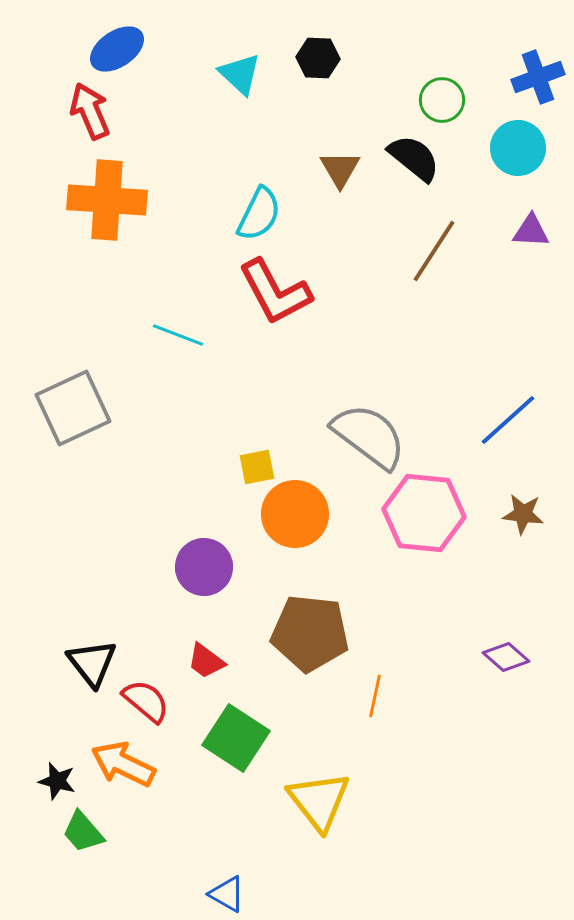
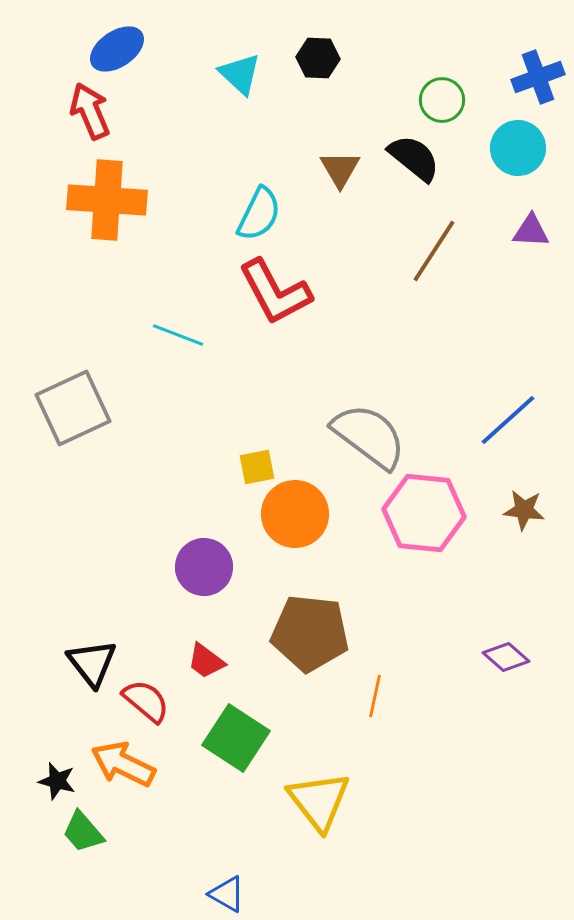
brown star: moved 1 px right, 4 px up
